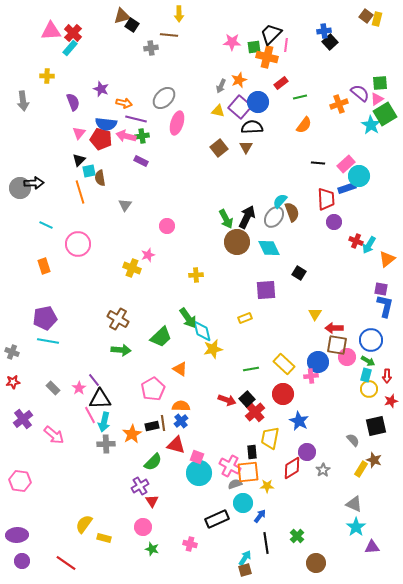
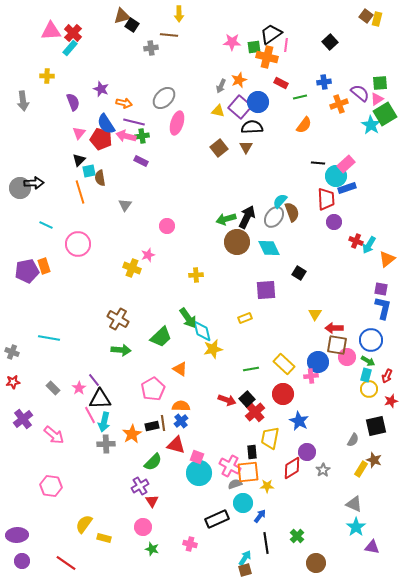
blue cross at (324, 31): moved 51 px down
black trapezoid at (271, 34): rotated 10 degrees clockwise
red rectangle at (281, 83): rotated 64 degrees clockwise
purple line at (136, 119): moved 2 px left, 3 px down
blue semicircle at (106, 124): rotated 50 degrees clockwise
cyan circle at (359, 176): moved 23 px left
green arrow at (226, 219): rotated 102 degrees clockwise
blue L-shape at (385, 306): moved 2 px left, 2 px down
purple pentagon at (45, 318): moved 18 px left, 47 px up
cyan line at (48, 341): moved 1 px right, 3 px up
red arrow at (387, 376): rotated 24 degrees clockwise
gray semicircle at (353, 440): rotated 72 degrees clockwise
pink hexagon at (20, 481): moved 31 px right, 5 px down
purple triangle at (372, 547): rotated 14 degrees clockwise
